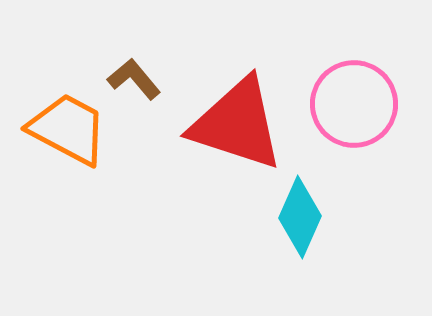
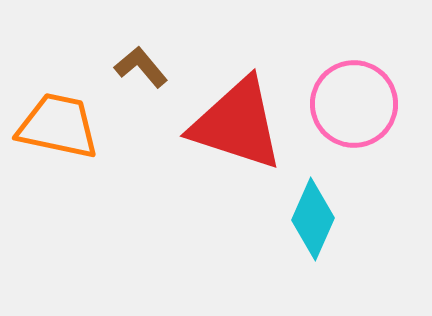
brown L-shape: moved 7 px right, 12 px up
orange trapezoid: moved 10 px left, 3 px up; rotated 16 degrees counterclockwise
cyan diamond: moved 13 px right, 2 px down
